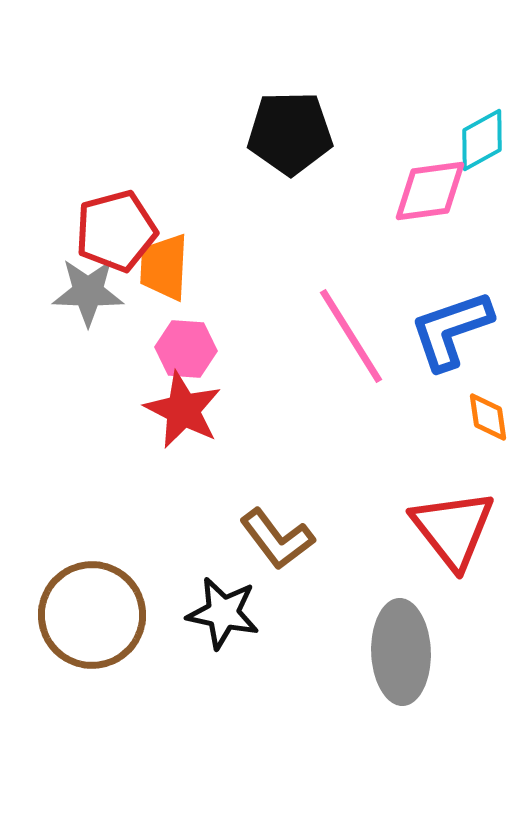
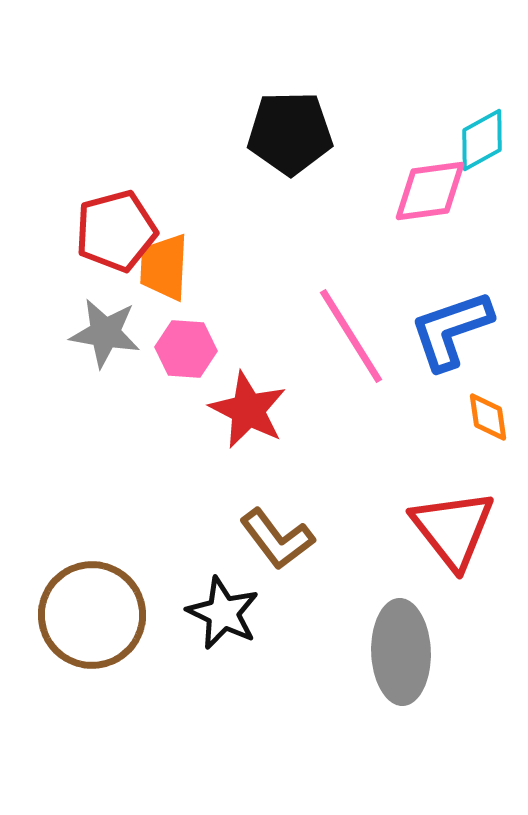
gray star: moved 17 px right, 41 px down; rotated 8 degrees clockwise
red star: moved 65 px right
black star: rotated 14 degrees clockwise
